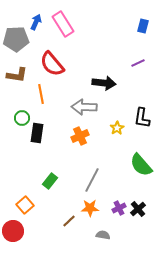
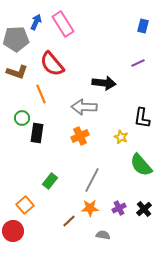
brown L-shape: moved 3 px up; rotated 10 degrees clockwise
orange line: rotated 12 degrees counterclockwise
yellow star: moved 4 px right, 9 px down; rotated 16 degrees counterclockwise
black cross: moved 6 px right
